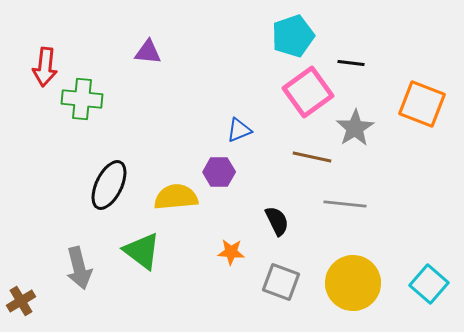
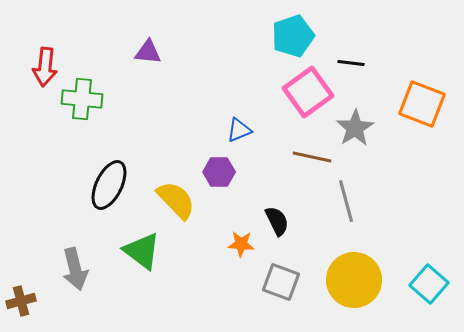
yellow semicircle: moved 3 px down; rotated 51 degrees clockwise
gray line: moved 1 px right, 3 px up; rotated 69 degrees clockwise
orange star: moved 10 px right, 8 px up
gray arrow: moved 4 px left, 1 px down
yellow circle: moved 1 px right, 3 px up
brown cross: rotated 16 degrees clockwise
